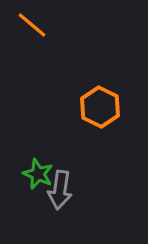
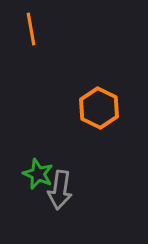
orange line: moved 1 px left, 4 px down; rotated 40 degrees clockwise
orange hexagon: moved 1 px left, 1 px down
